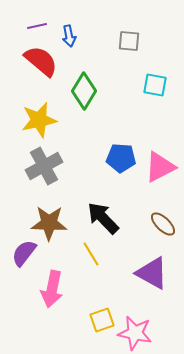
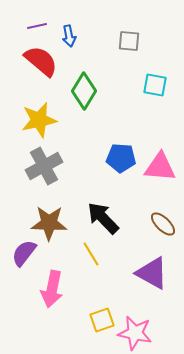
pink triangle: rotated 32 degrees clockwise
